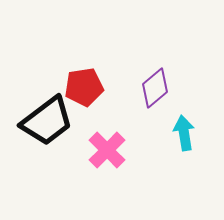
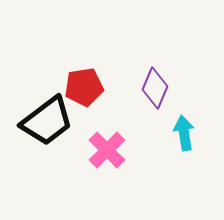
purple diamond: rotated 27 degrees counterclockwise
